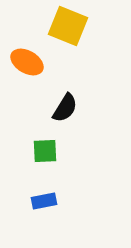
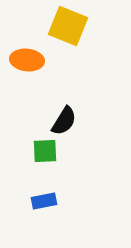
orange ellipse: moved 2 px up; rotated 24 degrees counterclockwise
black semicircle: moved 1 px left, 13 px down
